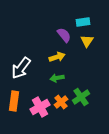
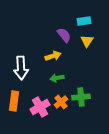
cyan rectangle: moved 1 px right, 1 px up
yellow arrow: moved 4 px left, 1 px up
white arrow: rotated 40 degrees counterclockwise
green cross: rotated 30 degrees clockwise
